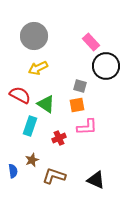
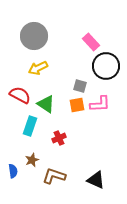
pink L-shape: moved 13 px right, 23 px up
